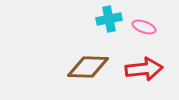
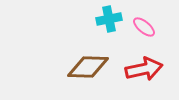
pink ellipse: rotated 20 degrees clockwise
red arrow: rotated 6 degrees counterclockwise
